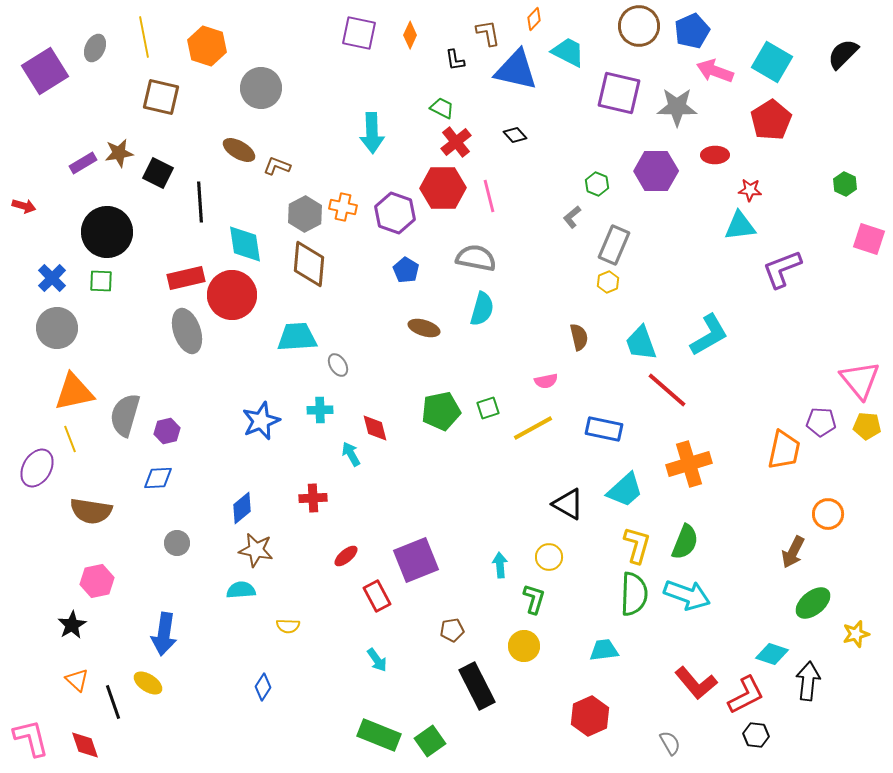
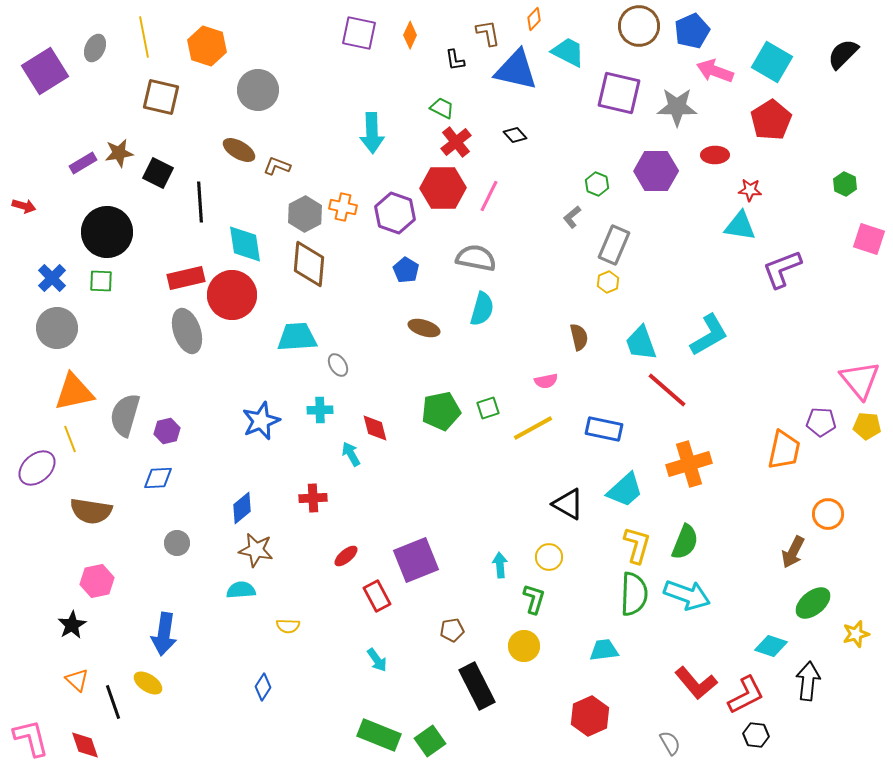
gray circle at (261, 88): moved 3 px left, 2 px down
pink line at (489, 196): rotated 40 degrees clockwise
cyan triangle at (740, 226): rotated 16 degrees clockwise
purple ellipse at (37, 468): rotated 18 degrees clockwise
cyan diamond at (772, 654): moved 1 px left, 8 px up
